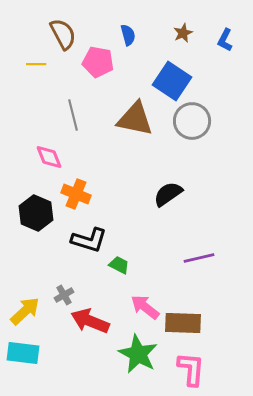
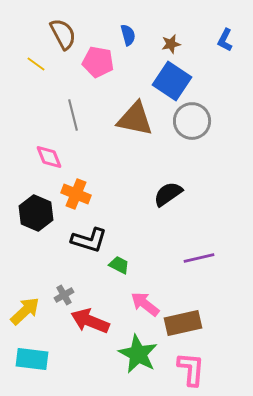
brown star: moved 12 px left, 11 px down; rotated 12 degrees clockwise
yellow line: rotated 36 degrees clockwise
pink arrow: moved 3 px up
brown rectangle: rotated 15 degrees counterclockwise
cyan rectangle: moved 9 px right, 6 px down
